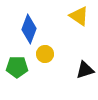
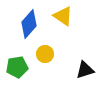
yellow triangle: moved 16 px left
blue diamond: moved 5 px up; rotated 20 degrees clockwise
green pentagon: rotated 10 degrees counterclockwise
